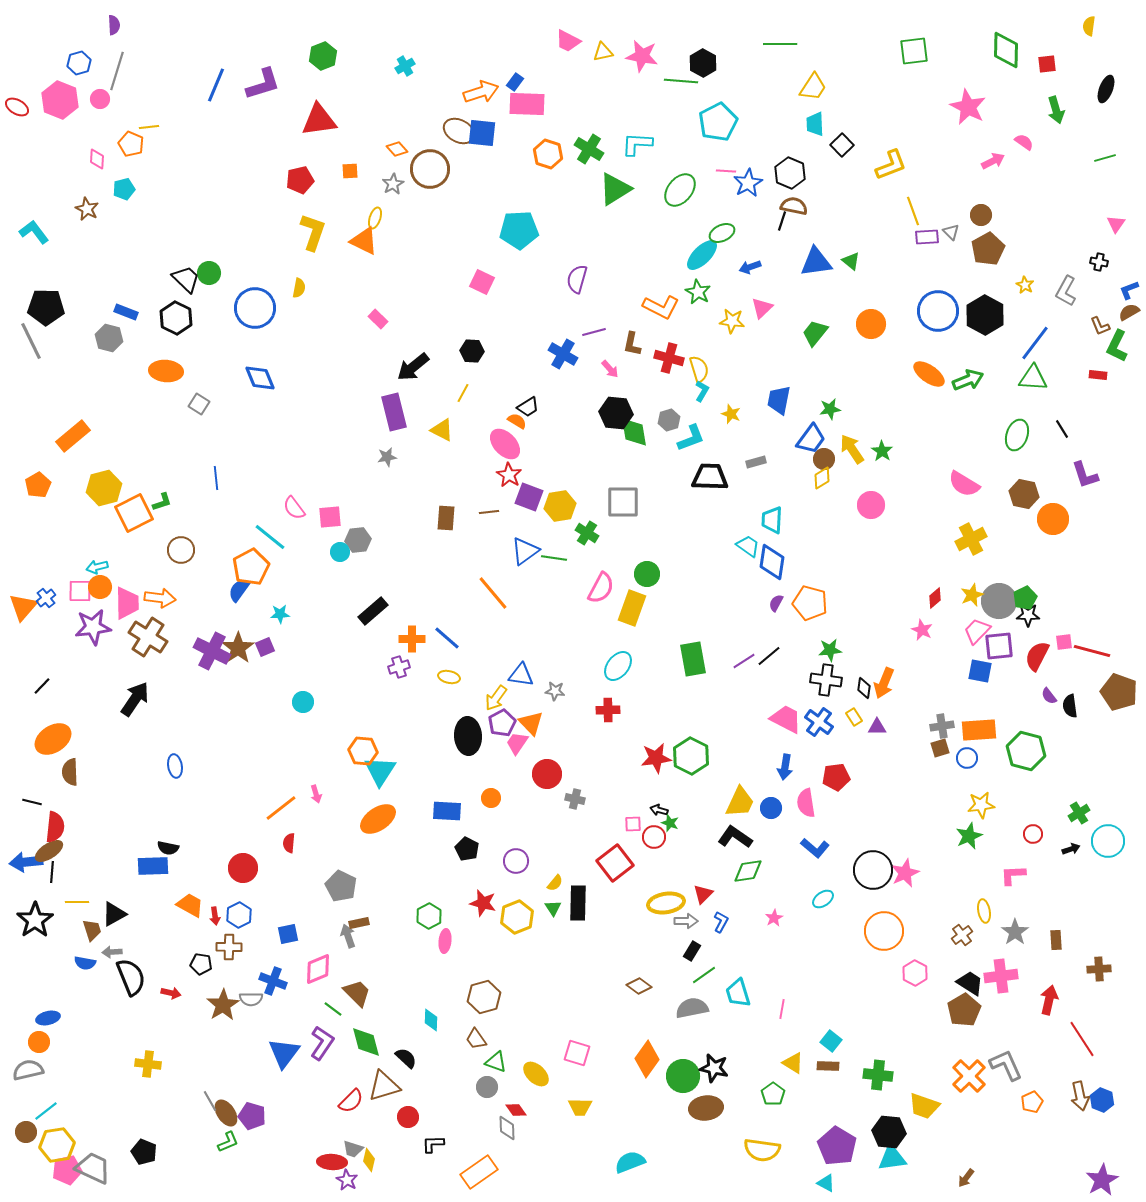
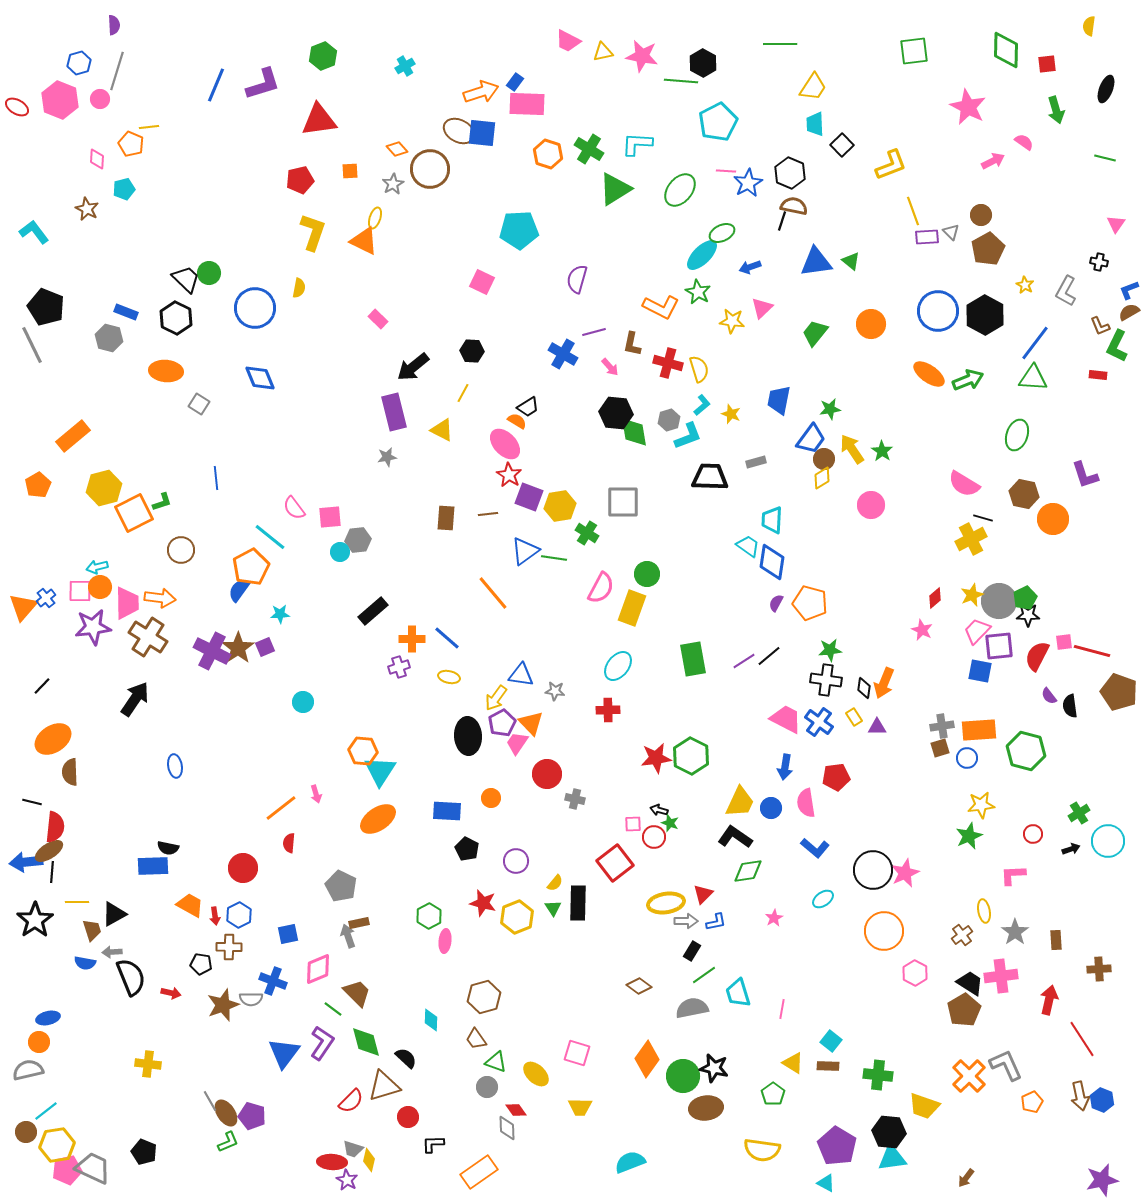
green line at (1105, 158): rotated 30 degrees clockwise
black pentagon at (46, 307): rotated 21 degrees clockwise
gray line at (31, 341): moved 1 px right, 4 px down
red cross at (669, 358): moved 1 px left, 5 px down
pink arrow at (610, 369): moved 2 px up
cyan L-shape at (702, 391): moved 14 px down; rotated 20 degrees clockwise
black line at (1062, 429): moved 79 px left, 89 px down; rotated 42 degrees counterclockwise
cyan L-shape at (691, 438): moved 3 px left, 2 px up
brown line at (489, 512): moved 1 px left, 2 px down
blue L-shape at (721, 922): moved 5 px left; rotated 50 degrees clockwise
brown star at (223, 1005): rotated 12 degrees clockwise
purple star at (1102, 1180): rotated 16 degrees clockwise
